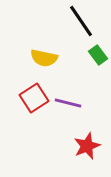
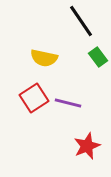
green rectangle: moved 2 px down
